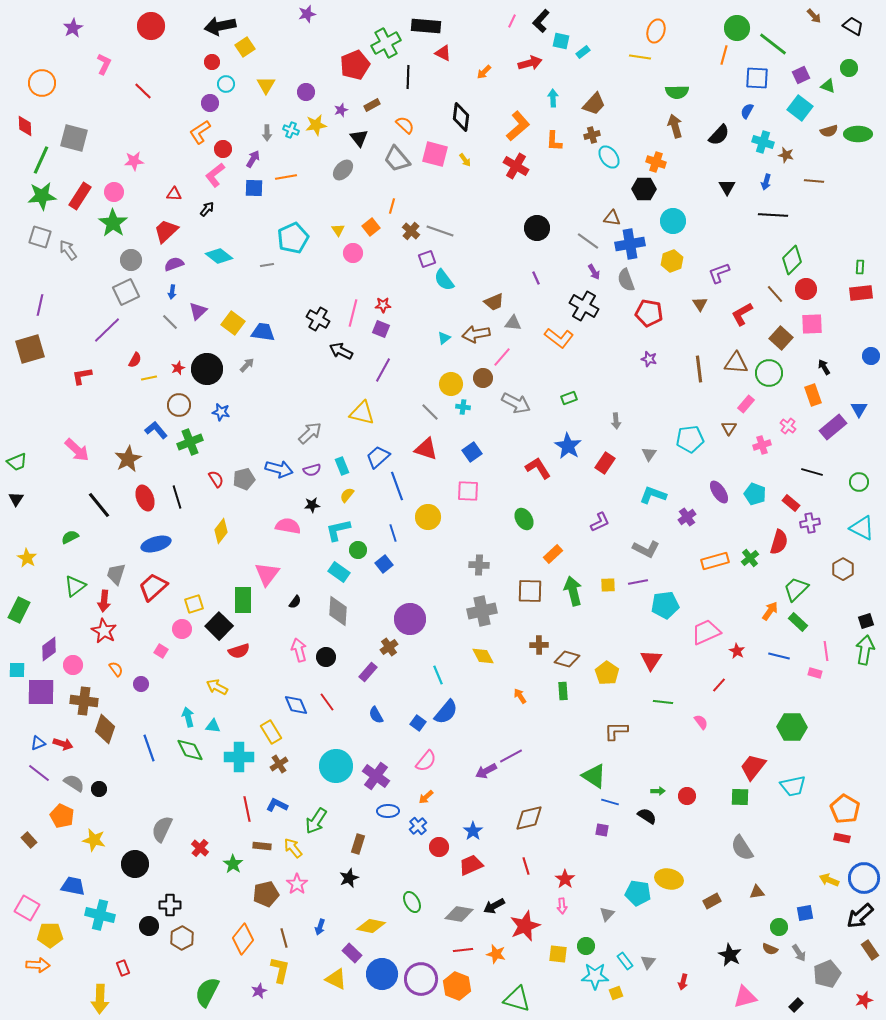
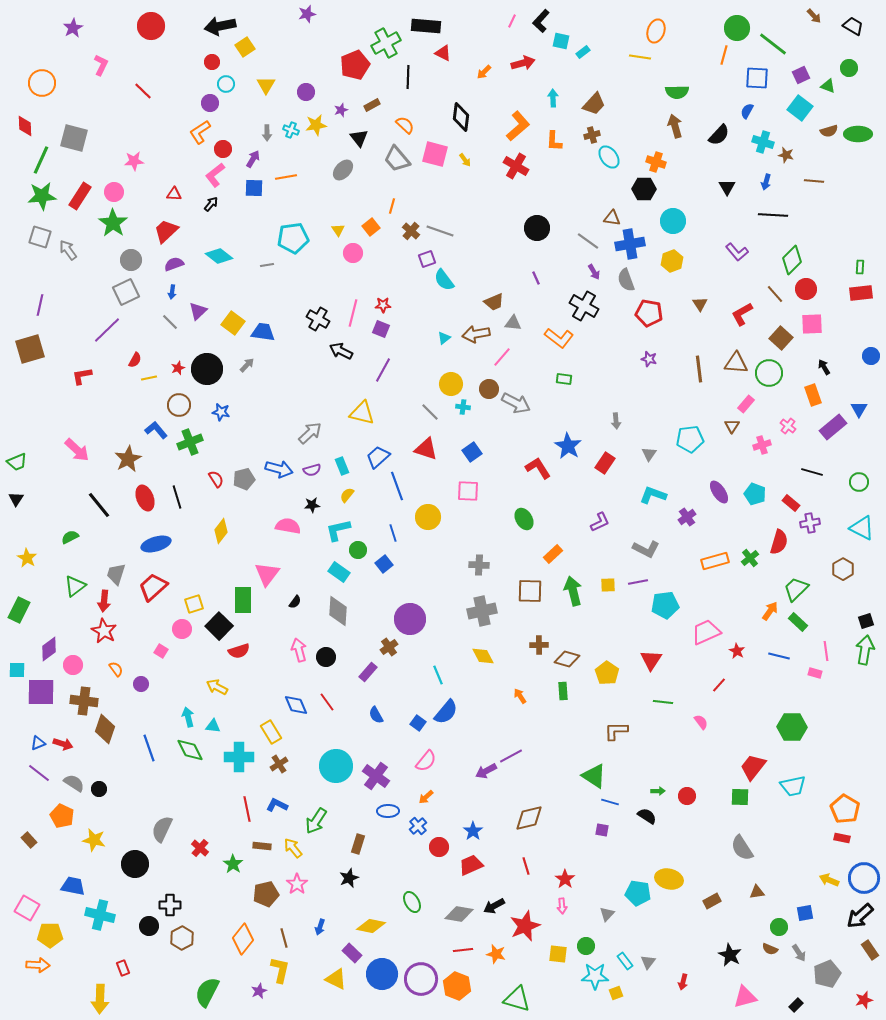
red arrow at (530, 63): moved 7 px left
pink L-shape at (104, 64): moved 3 px left, 1 px down
black arrow at (207, 209): moved 4 px right, 5 px up
cyan pentagon at (293, 238): rotated 16 degrees clockwise
purple L-shape at (719, 273): moved 18 px right, 21 px up; rotated 110 degrees counterclockwise
brown circle at (483, 378): moved 6 px right, 11 px down
green rectangle at (569, 398): moved 5 px left, 19 px up; rotated 28 degrees clockwise
brown triangle at (729, 428): moved 3 px right, 2 px up
